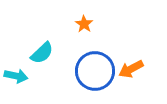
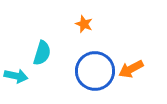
orange star: rotated 12 degrees counterclockwise
cyan semicircle: rotated 30 degrees counterclockwise
